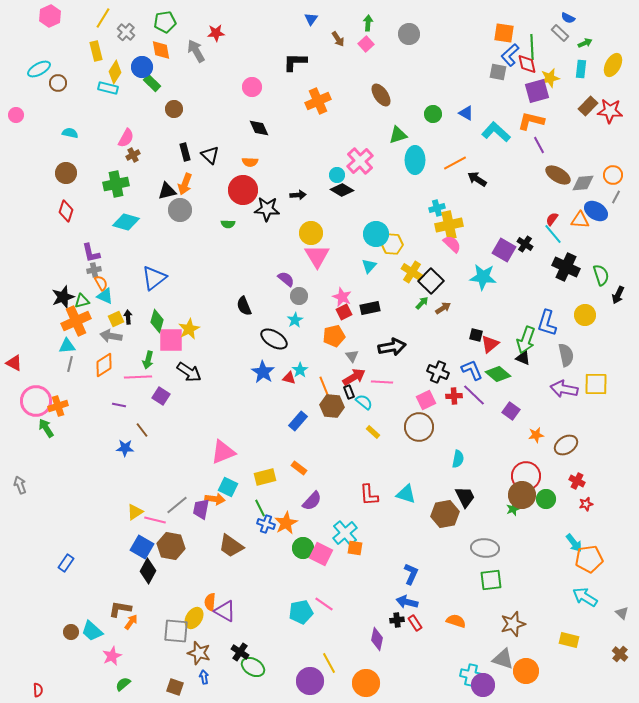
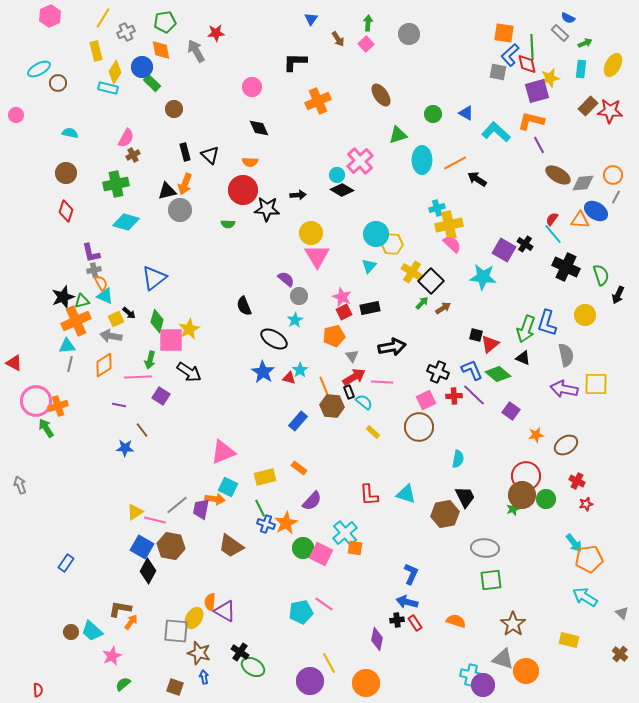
gray cross at (126, 32): rotated 24 degrees clockwise
cyan ellipse at (415, 160): moved 7 px right
black arrow at (128, 317): moved 1 px right, 4 px up; rotated 136 degrees clockwise
green arrow at (526, 340): moved 11 px up
green arrow at (148, 360): moved 2 px right
brown star at (513, 624): rotated 20 degrees counterclockwise
